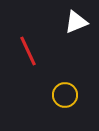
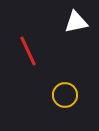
white triangle: rotated 10 degrees clockwise
